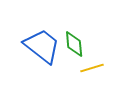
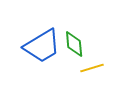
blue trapezoid: rotated 111 degrees clockwise
